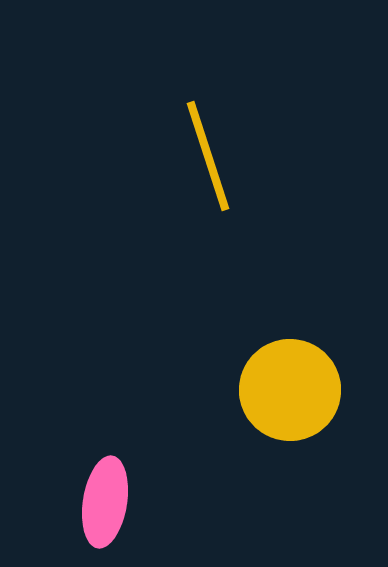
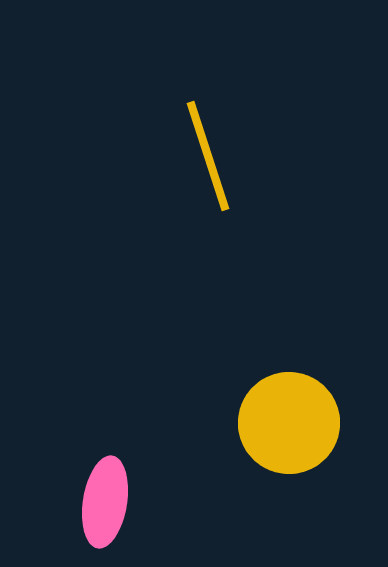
yellow circle: moved 1 px left, 33 px down
